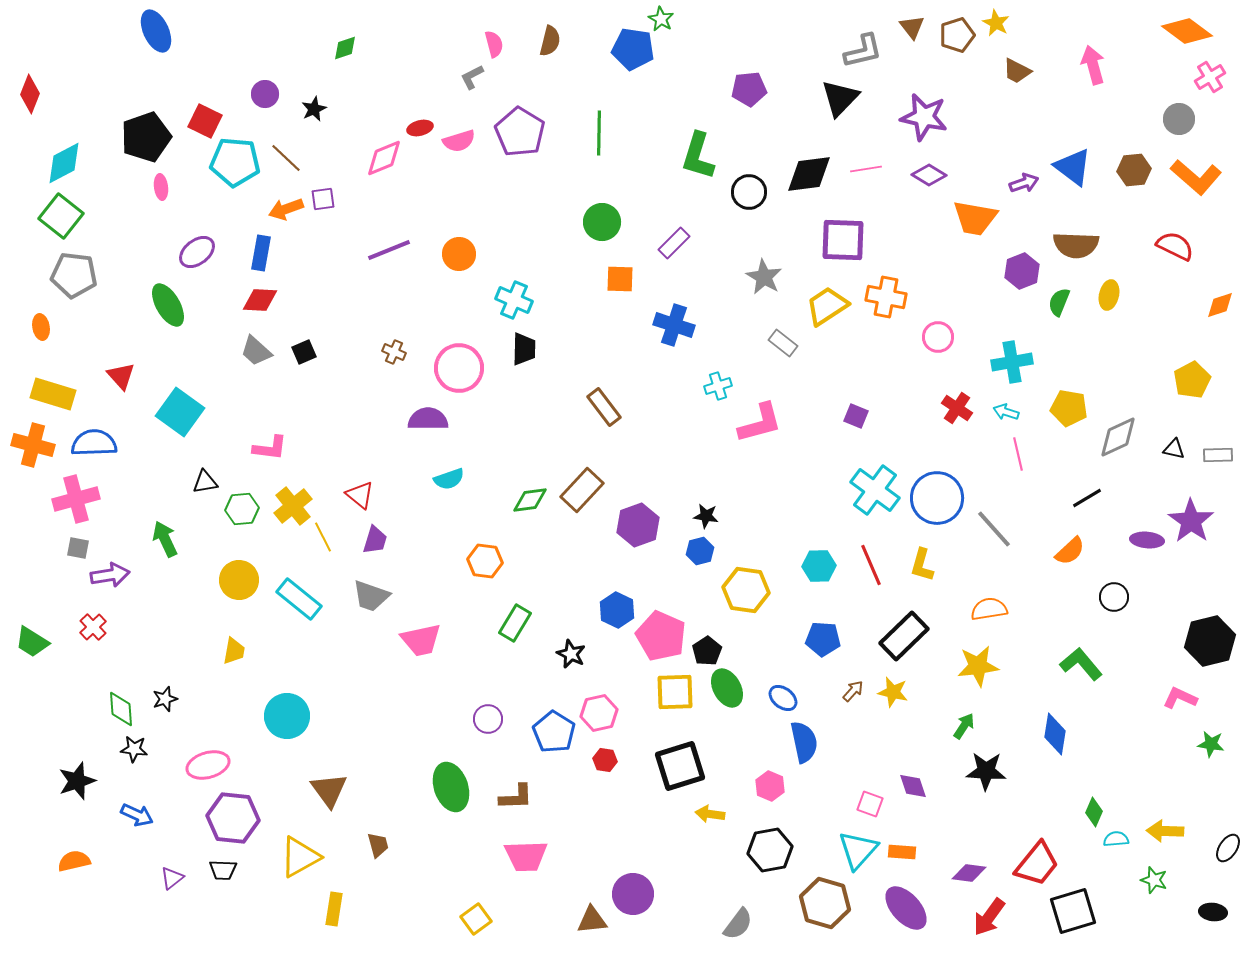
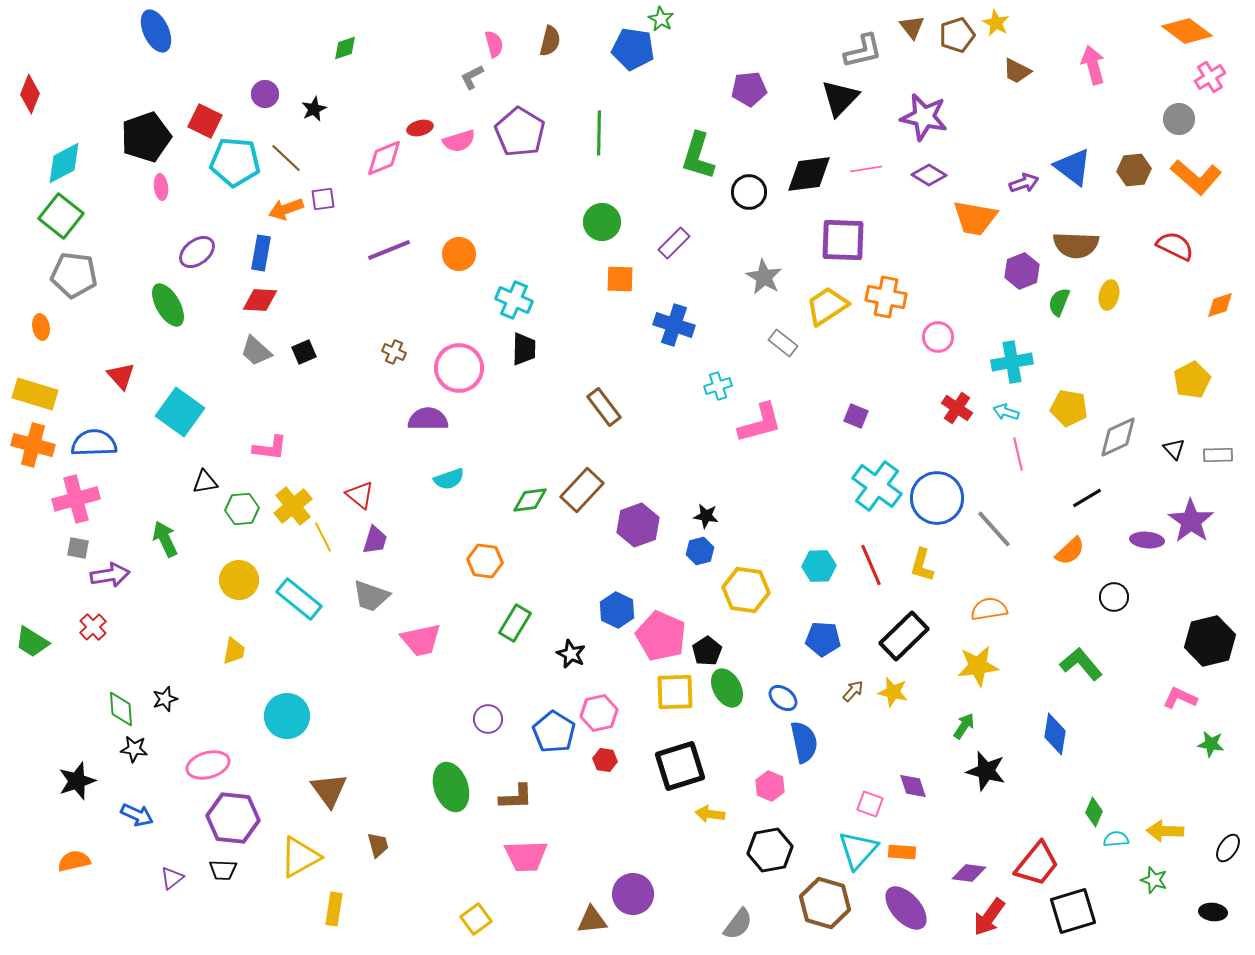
yellow rectangle at (53, 394): moved 18 px left
black triangle at (1174, 449): rotated 35 degrees clockwise
cyan cross at (875, 490): moved 2 px right, 4 px up
black star at (986, 771): rotated 12 degrees clockwise
